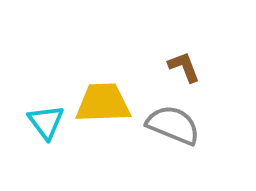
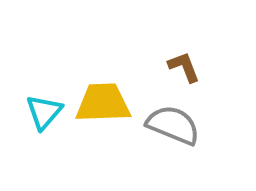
cyan triangle: moved 2 px left, 10 px up; rotated 18 degrees clockwise
